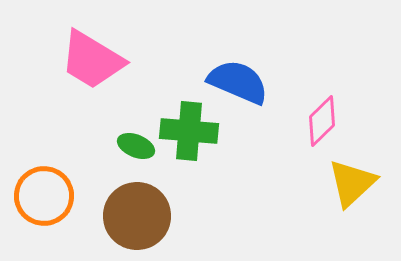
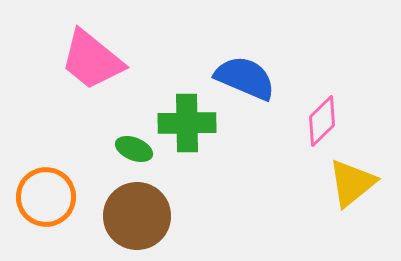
pink trapezoid: rotated 8 degrees clockwise
blue semicircle: moved 7 px right, 4 px up
green cross: moved 2 px left, 8 px up; rotated 6 degrees counterclockwise
green ellipse: moved 2 px left, 3 px down
yellow triangle: rotated 4 degrees clockwise
orange circle: moved 2 px right, 1 px down
